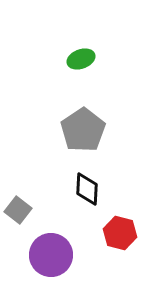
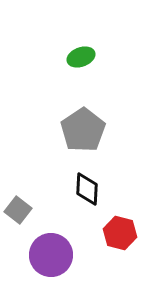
green ellipse: moved 2 px up
